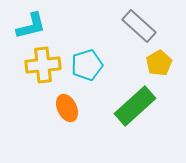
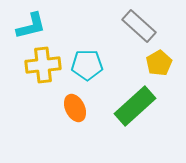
cyan pentagon: rotated 16 degrees clockwise
orange ellipse: moved 8 px right
